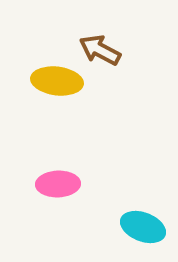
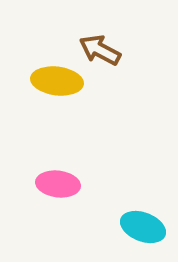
pink ellipse: rotated 9 degrees clockwise
